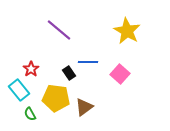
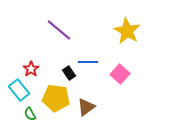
brown triangle: moved 2 px right
